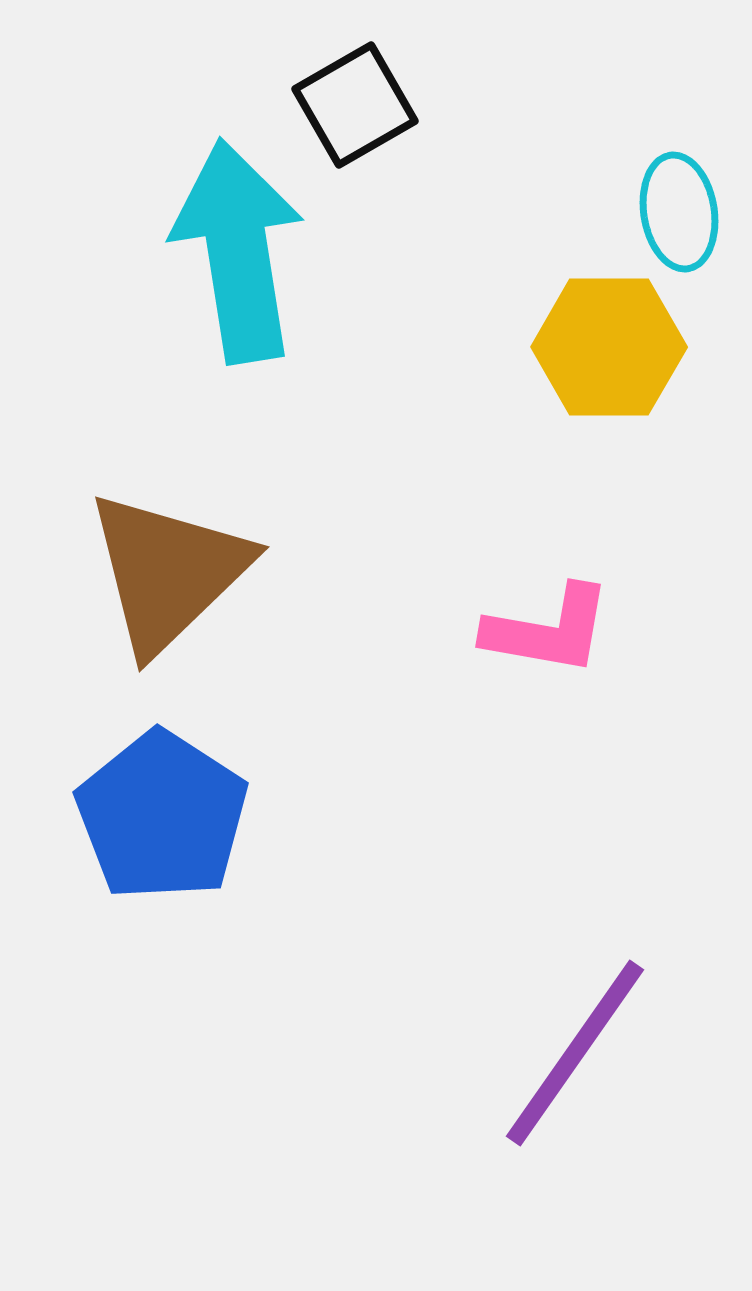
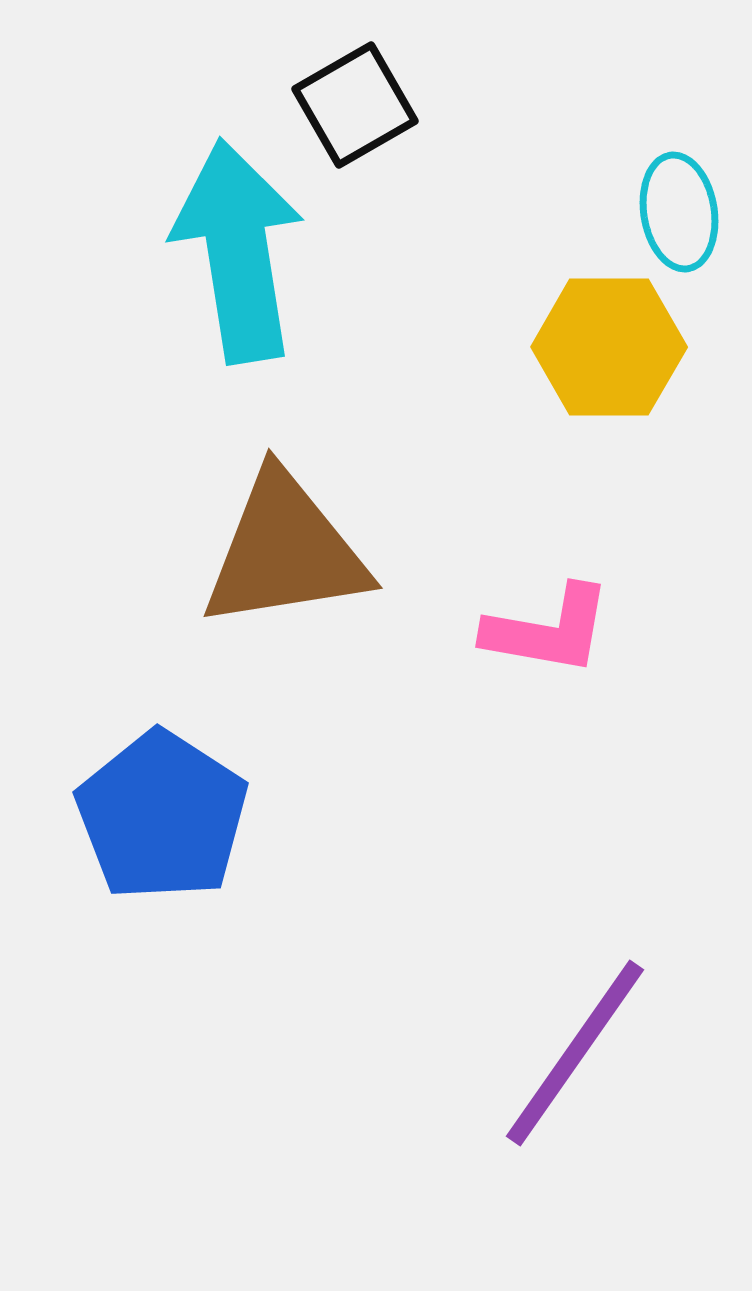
brown triangle: moved 117 px right, 21 px up; rotated 35 degrees clockwise
